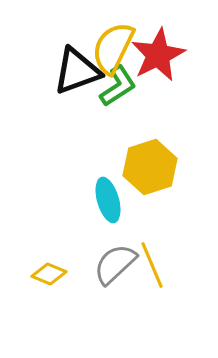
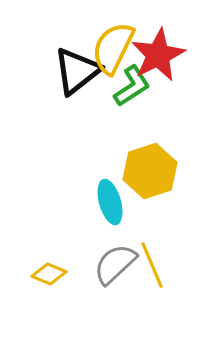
black triangle: rotated 18 degrees counterclockwise
green L-shape: moved 14 px right
yellow hexagon: moved 4 px down
cyan ellipse: moved 2 px right, 2 px down
